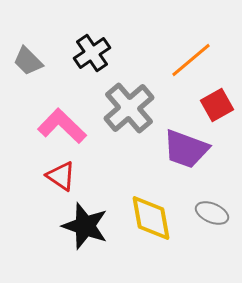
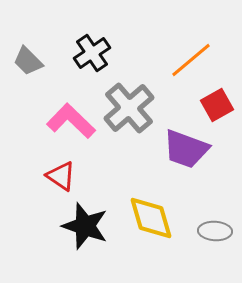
pink L-shape: moved 9 px right, 5 px up
gray ellipse: moved 3 px right, 18 px down; rotated 20 degrees counterclockwise
yellow diamond: rotated 6 degrees counterclockwise
